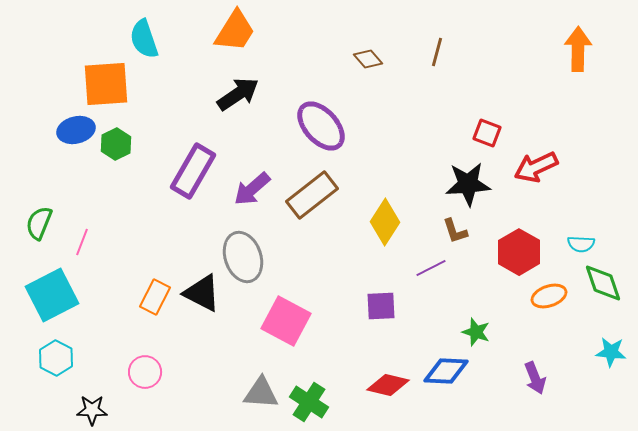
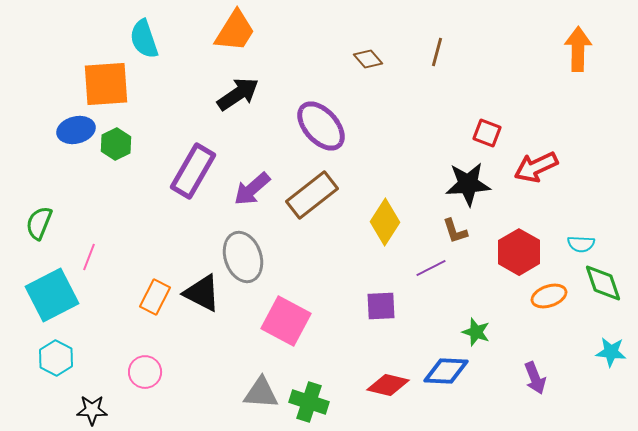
pink line at (82, 242): moved 7 px right, 15 px down
green cross at (309, 402): rotated 15 degrees counterclockwise
